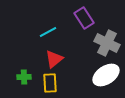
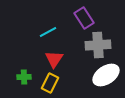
gray cross: moved 9 px left, 2 px down; rotated 30 degrees counterclockwise
red triangle: rotated 18 degrees counterclockwise
yellow rectangle: rotated 30 degrees clockwise
